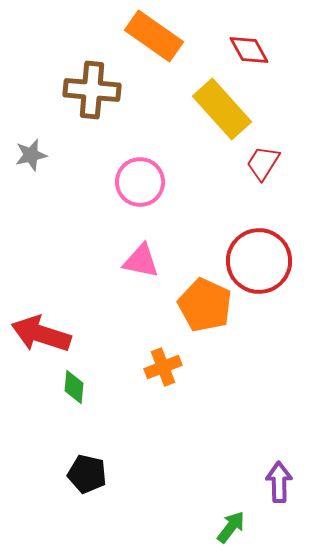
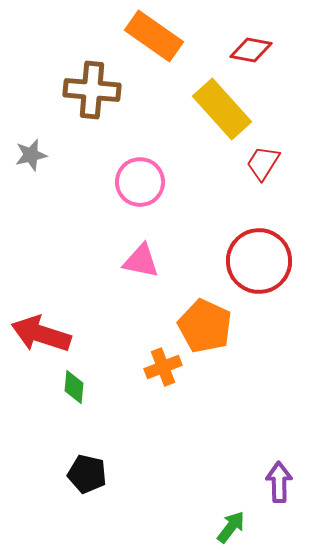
red diamond: moved 2 px right; rotated 51 degrees counterclockwise
orange pentagon: moved 21 px down
